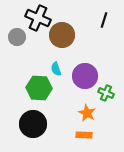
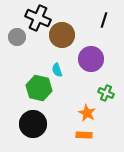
cyan semicircle: moved 1 px right, 1 px down
purple circle: moved 6 px right, 17 px up
green hexagon: rotated 10 degrees clockwise
